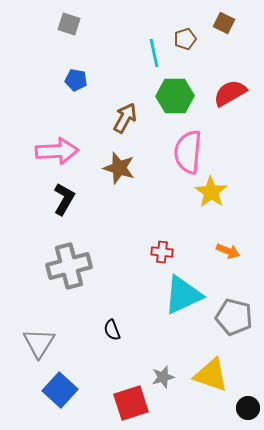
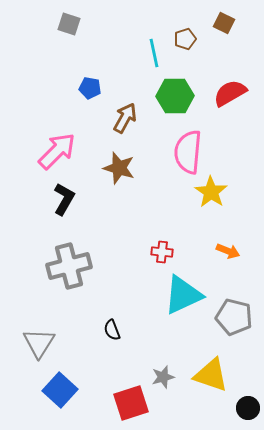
blue pentagon: moved 14 px right, 8 px down
pink arrow: rotated 42 degrees counterclockwise
